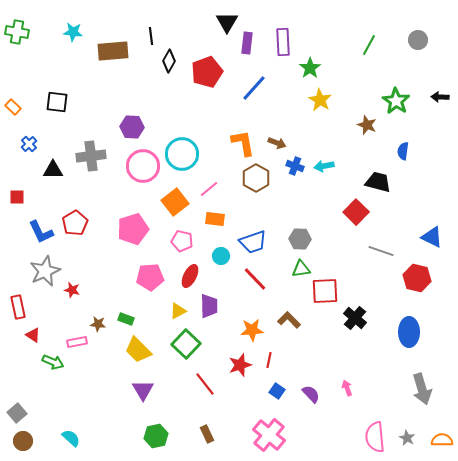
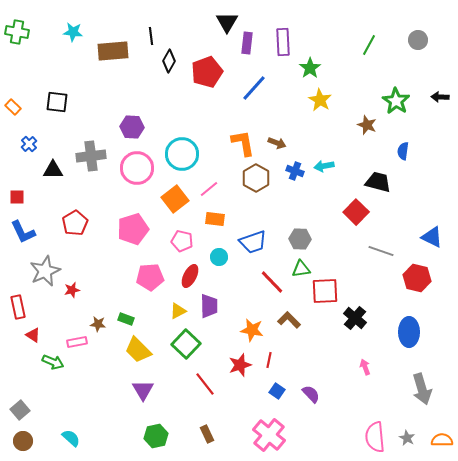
pink circle at (143, 166): moved 6 px left, 2 px down
blue cross at (295, 166): moved 5 px down
orange square at (175, 202): moved 3 px up
blue L-shape at (41, 232): moved 18 px left
cyan circle at (221, 256): moved 2 px left, 1 px down
red line at (255, 279): moved 17 px right, 3 px down
red star at (72, 290): rotated 28 degrees counterclockwise
orange star at (252, 330): rotated 15 degrees clockwise
pink arrow at (347, 388): moved 18 px right, 21 px up
gray square at (17, 413): moved 3 px right, 3 px up
